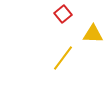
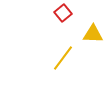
red square: moved 1 px up
